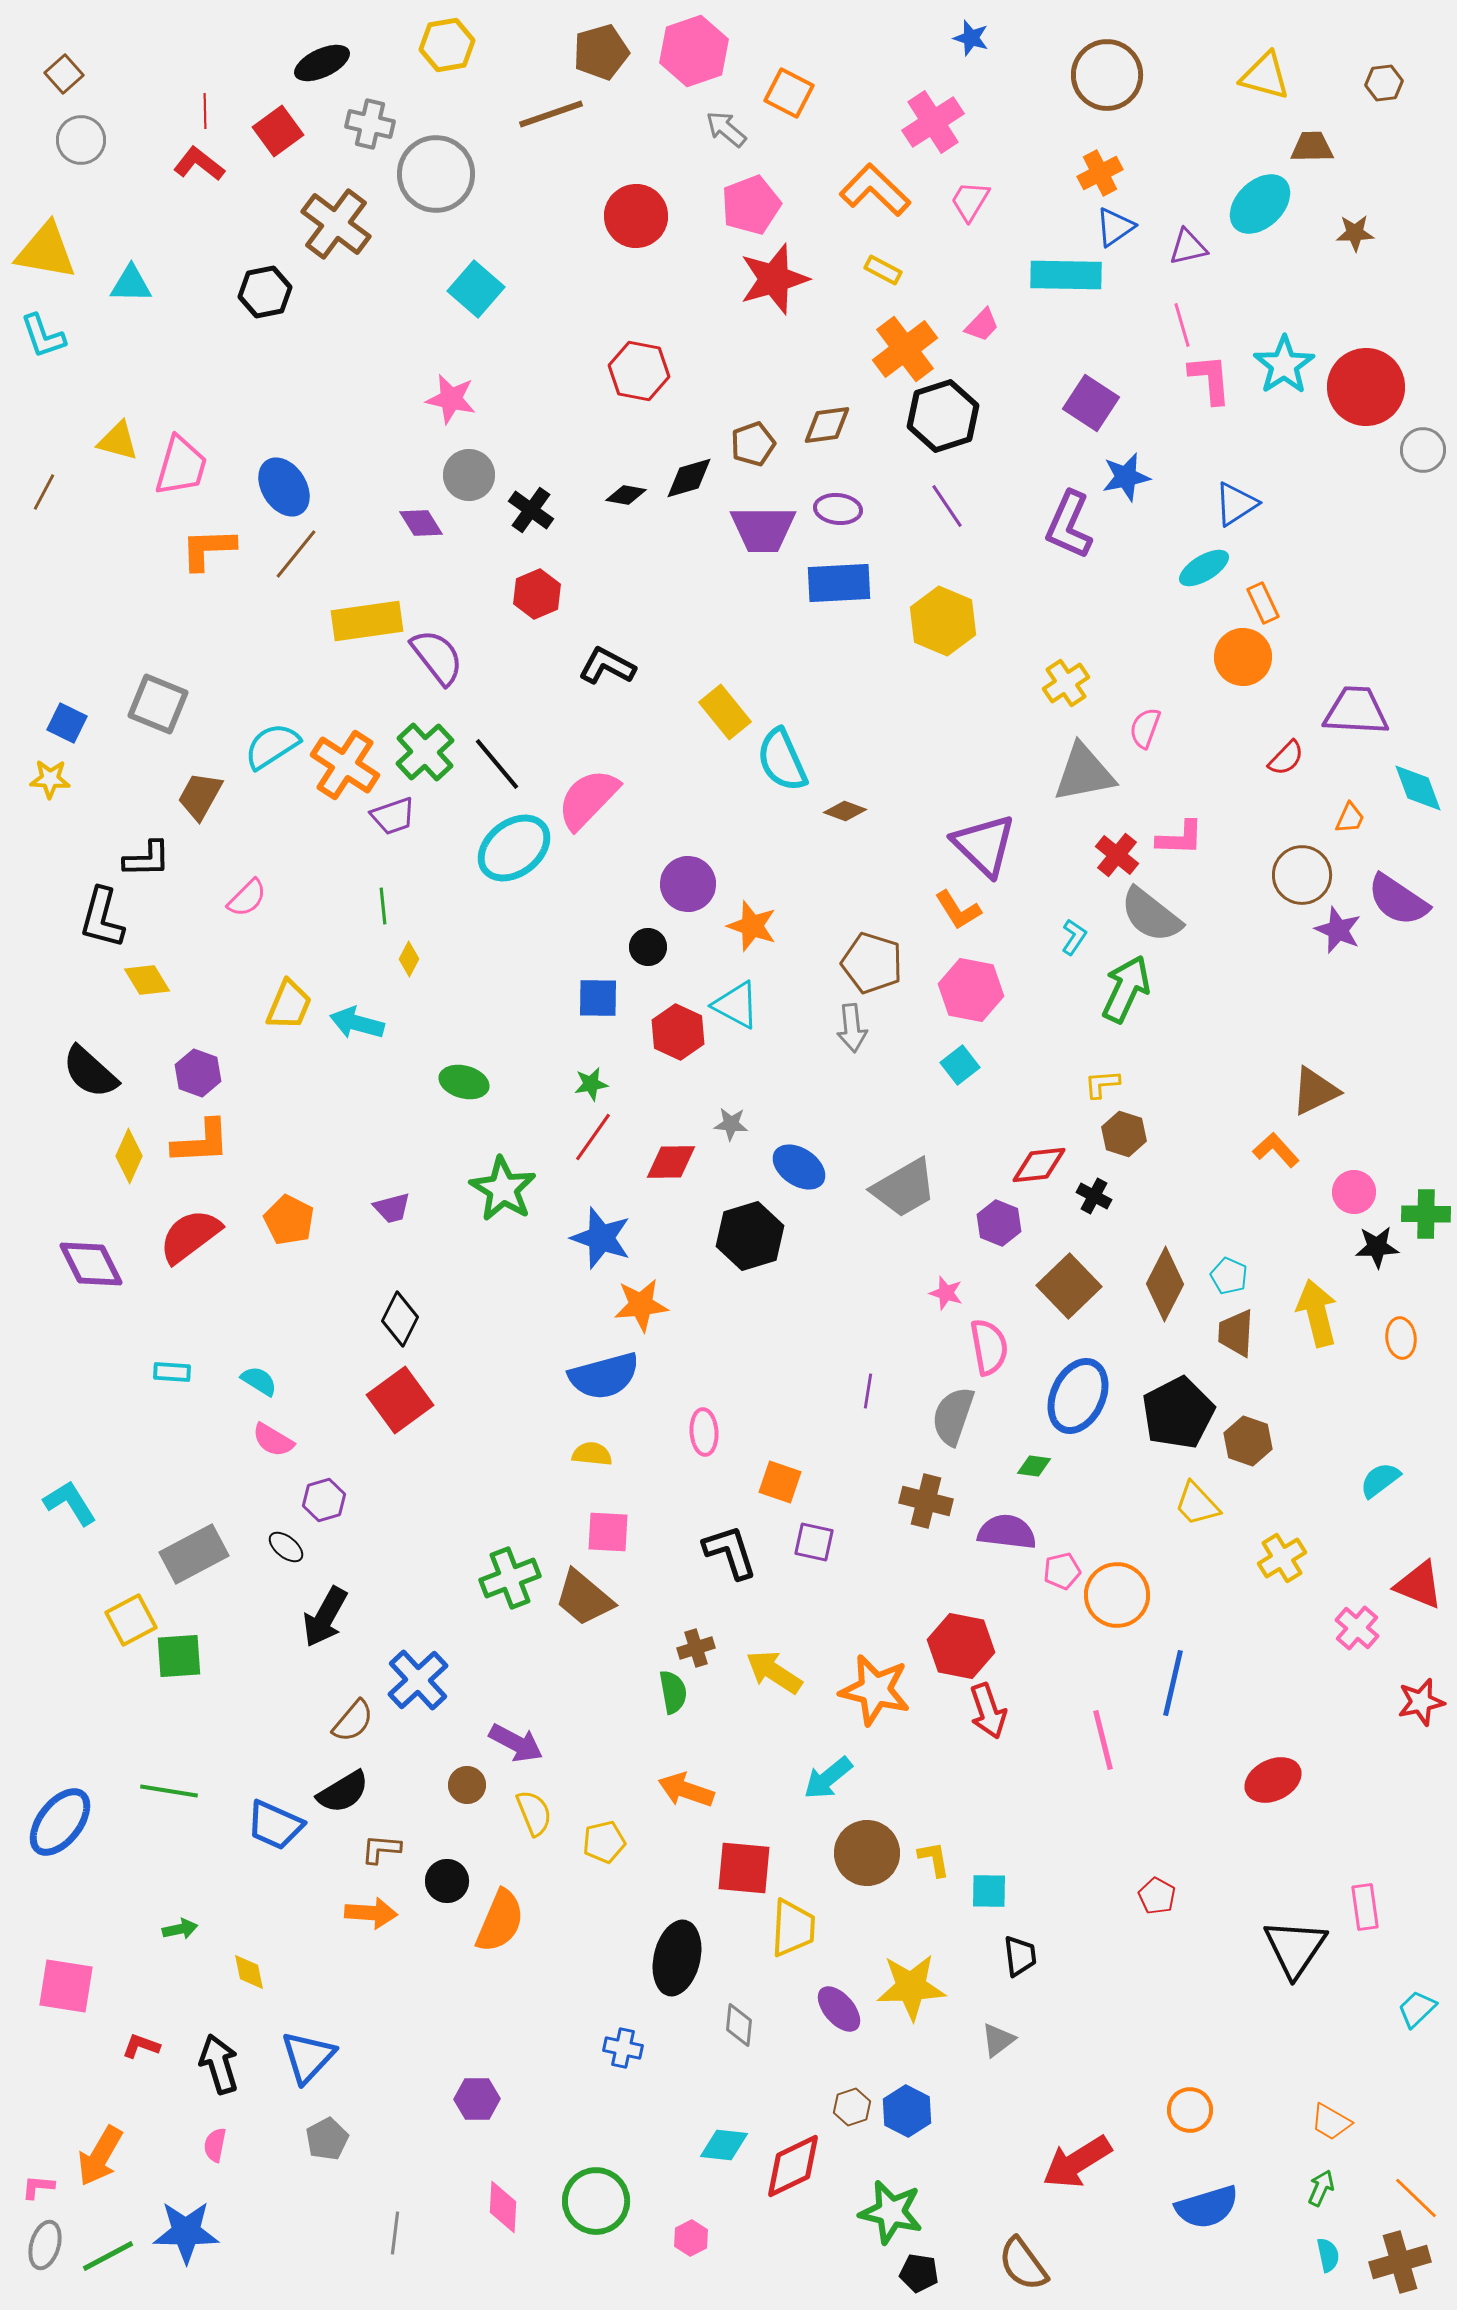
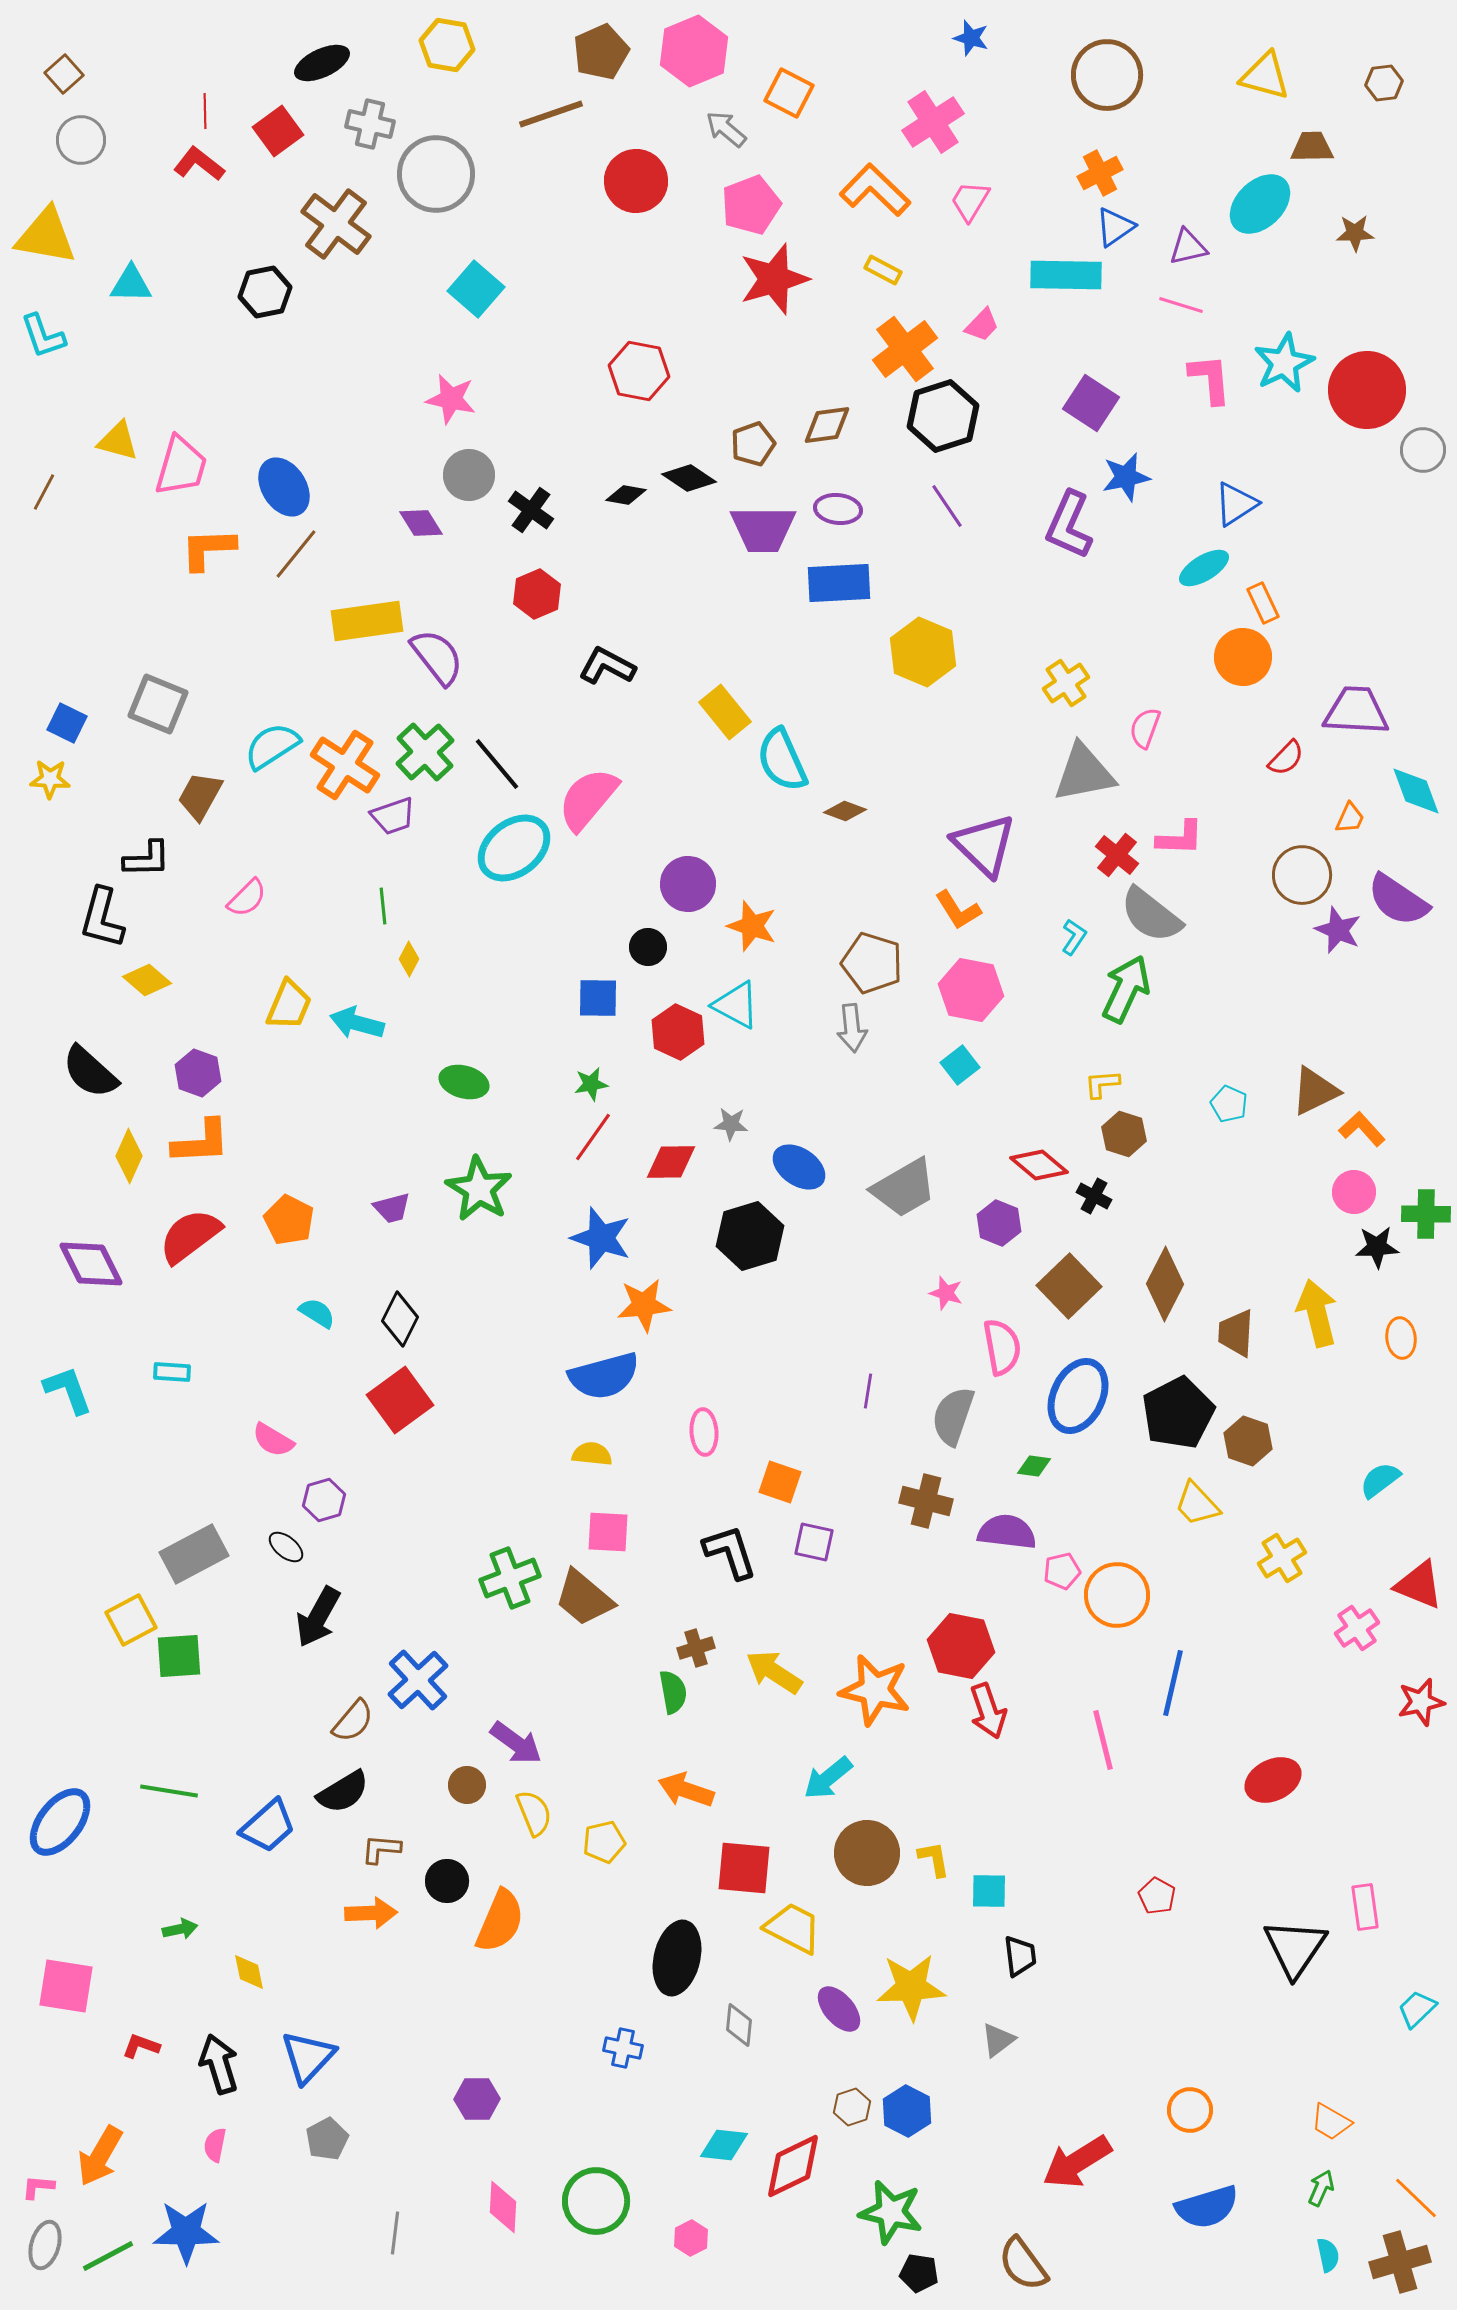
yellow hexagon at (447, 45): rotated 20 degrees clockwise
pink hexagon at (694, 51): rotated 4 degrees counterclockwise
brown pentagon at (601, 52): rotated 8 degrees counterclockwise
red circle at (636, 216): moved 35 px up
yellow triangle at (46, 251): moved 15 px up
pink line at (1182, 325): moved 1 px left, 20 px up; rotated 57 degrees counterclockwise
cyan star at (1284, 365): moved 2 px up; rotated 8 degrees clockwise
red circle at (1366, 387): moved 1 px right, 3 px down
black diamond at (689, 478): rotated 50 degrees clockwise
yellow hexagon at (943, 621): moved 20 px left, 31 px down
cyan diamond at (1418, 788): moved 2 px left, 3 px down
pink semicircle at (588, 799): rotated 4 degrees counterclockwise
yellow diamond at (147, 980): rotated 18 degrees counterclockwise
orange L-shape at (1276, 1150): moved 86 px right, 21 px up
red diamond at (1039, 1165): rotated 46 degrees clockwise
green star at (503, 1189): moved 24 px left
cyan pentagon at (1229, 1276): moved 172 px up
orange star at (641, 1305): moved 3 px right
pink semicircle at (989, 1347): moved 13 px right
cyan semicircle at (259, 1381): moved 58 px right, 68 px up
cyan L-shape at (70, 1503): moved 2 px left, 113 px up; rotated 12 degrees clockwise
black arrow at (325, 1617): moved 7 px left
pink cross at (1357, 1628): rotated 15 degrees clockwise
purple arrow at (516, 1743): rotated 8 degrees clockwise
blue trapezoid at (275, 1825): moved 7 px left, 1 px down; rotated 66 degrees counterclockwise
orange arrow at (371, 1913): rotated 6 degrees counterclockwise
yellow trapezoid at (793, 1928): rotated 66 degrees counterclockwise
